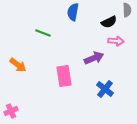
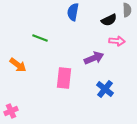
black semicircle: moved 2 px up
green line: moved 3 px left, 5 px down
pink arrow: moved 1 px right
pink rectangle: moved 2 px down; rotated 15 degrees clockwise
